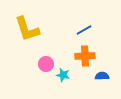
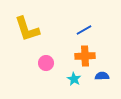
pink circle: moved 1 px up
cyan star: moved 11 px right, 4 px down; rotated 16 degrees clockwise
